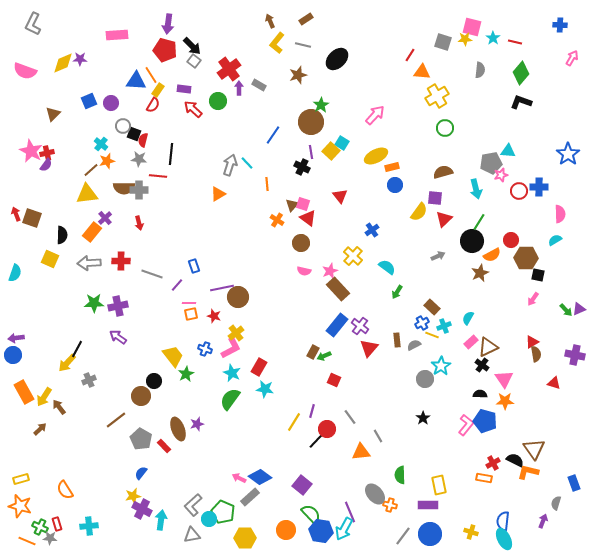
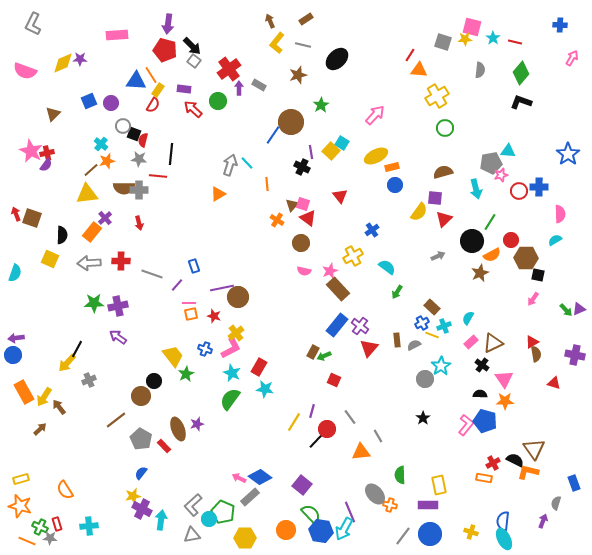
orange triangle at (422, 72): moved 3 px left, 2 px up
brown circle at (311, 122): moved 20 px left
green line at (479, 222): moved 11 px right
yellow cross at (353, 256): rotated 18 degrees clockwise
brown triangle at (488, 347): moved 5 px right, 4 px up
